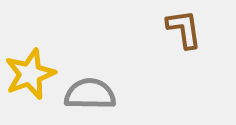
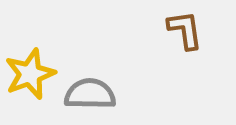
brown L-shape: moved 1 px right, 1 px down
